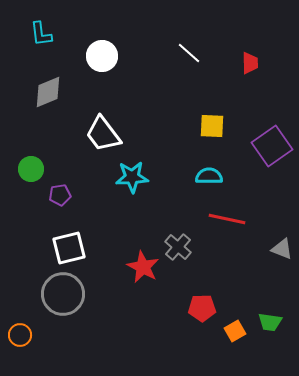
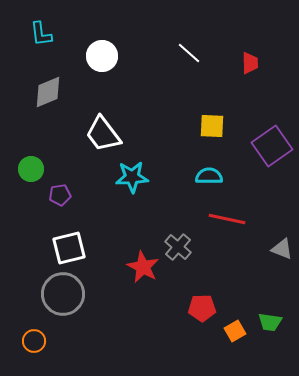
orange circle: moved 14 px right, 6 px down
